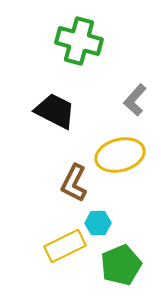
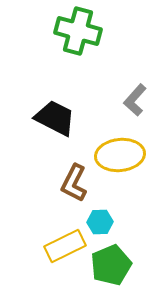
green cross: moved 1 px left, 10 px up
black trapezoid: moved 7 px down
yellow ellipse: rotated 9 degrees clockwise
cyan hexagon: moved 2 px right, 1 px up
green pentagon: moved 10 px left
